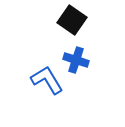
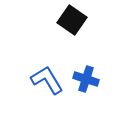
blue cross: moved 10 px right, 19 px down
